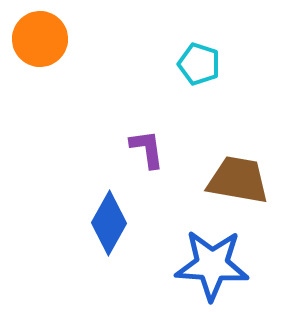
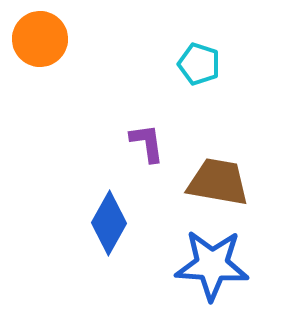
purple L-shape: moved 6 px up
brown trapezoid: moved 20 px left, 2 px down
